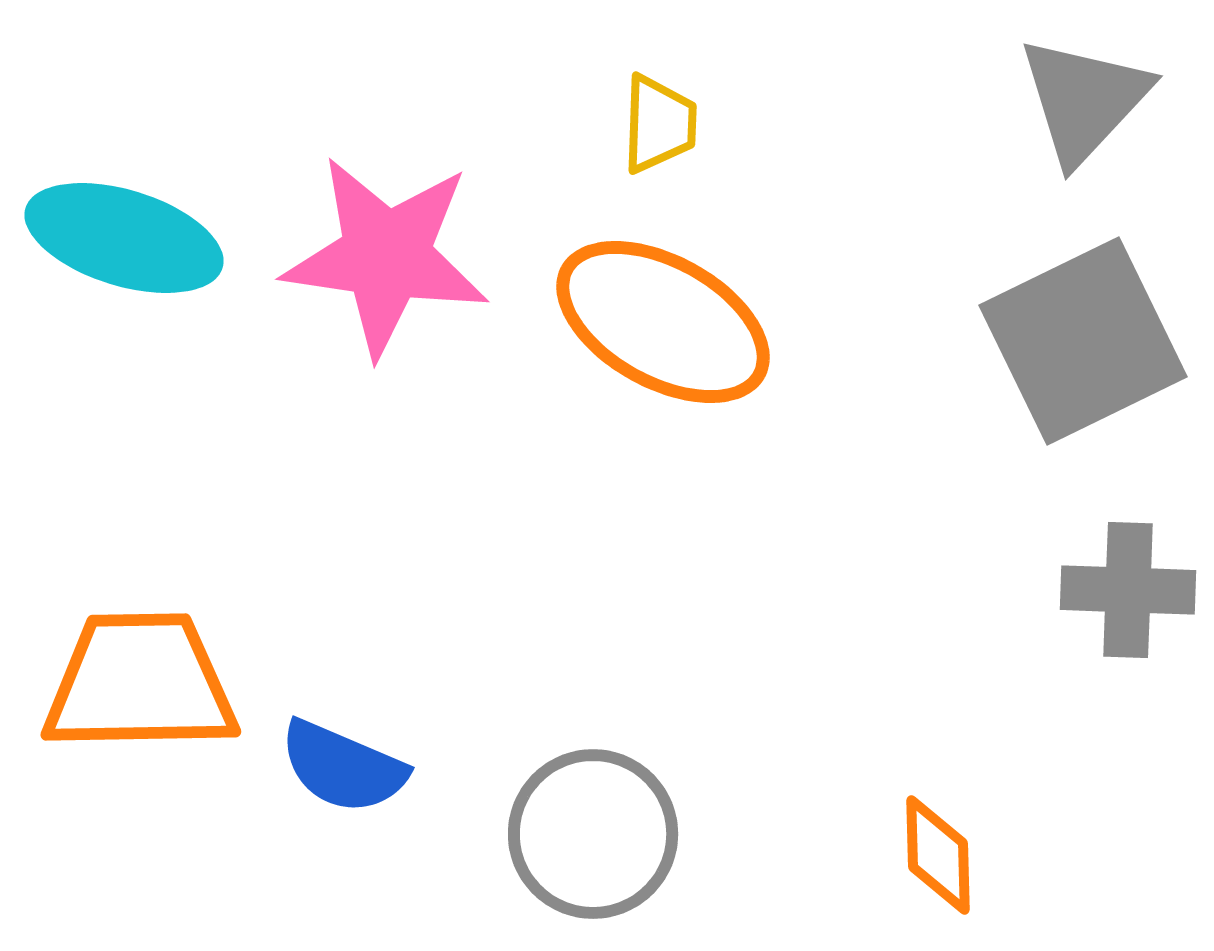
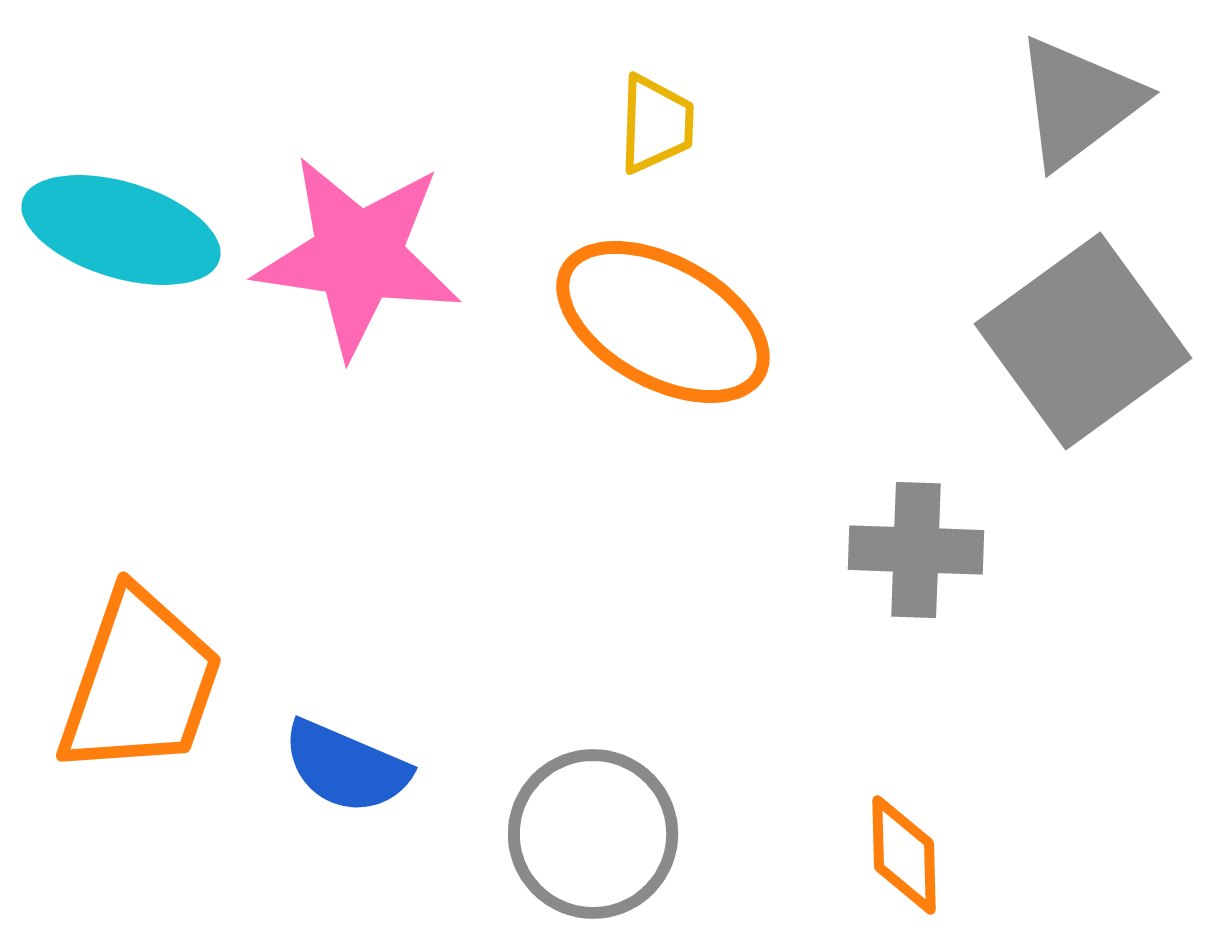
gray triangle: moved 6 px left, 2 px down; rotated 10 degrees clockwise
yellow trapezoid: moved 3 px left
cyan ellipse: moved 3 px left, 8 px up
pink star: moved 28 px left
gray square: rotated 10 degrees counterclockwise
gray cross: moved 212 px left, 40 px up
orange trapezoid: rotated 110 degrees clockwise
blue semicircle: moved 3 px right
orange diamond: moved 34 px left
